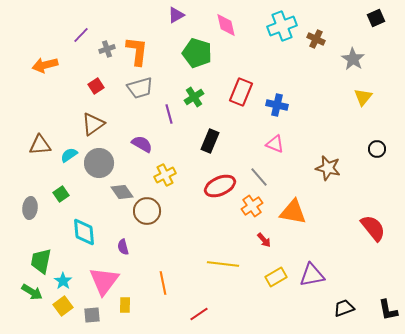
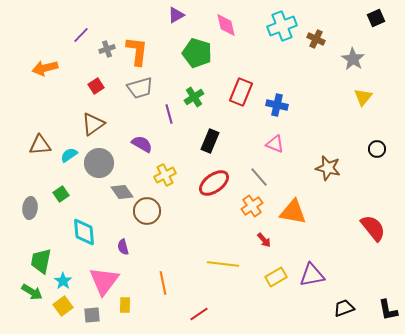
orange arrow at (45, 65): moved 3 px down
red ellipse at (220, 186): moved 6 px left, 3 px up; rotated 12 degrees counterclockwise
